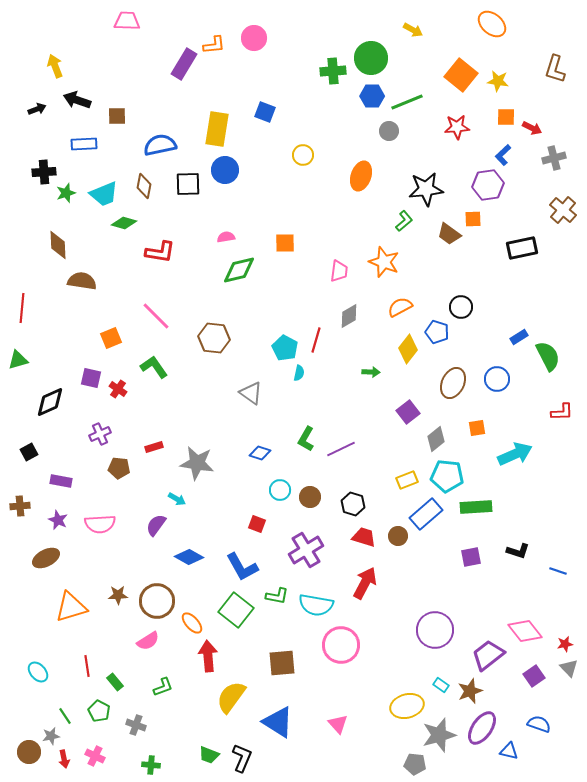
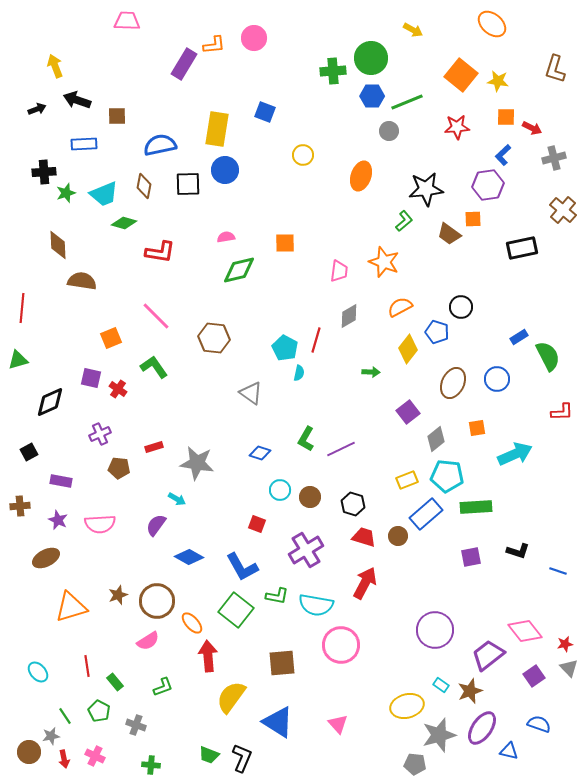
brown star at (118, 595): rotated 18 degrees counterclockwise
